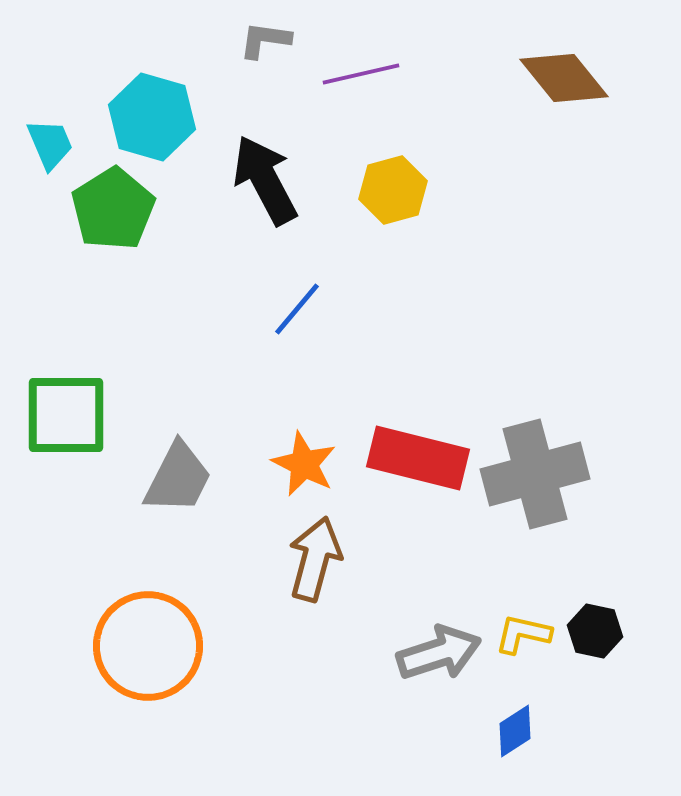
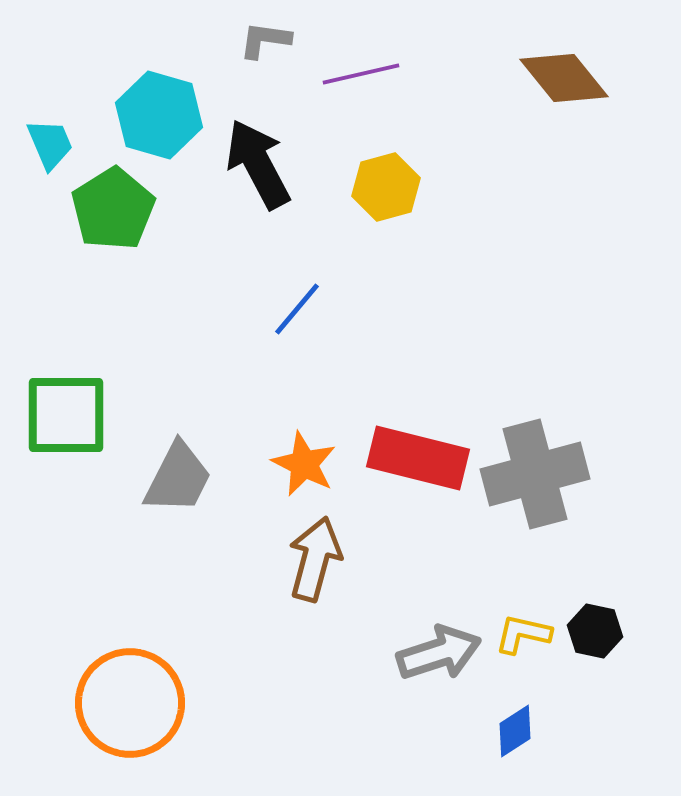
cyan hexagon: moved 7 px right, 2 px up
black arrow: moved 7 px left, 16 px up
yellow hexagon: moved 7 px left, 3 px up
orange circle: moved 18 px left, 57 px down
